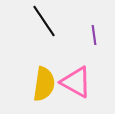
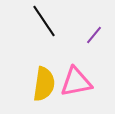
purple line: rotated 48 degrees clockwise
pink triangle: rotated 40 degrees counterclockwise
